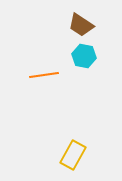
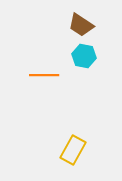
orange line: rotated 8 degrees clockwise
yellow rectangle: moved 5 px up
